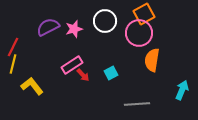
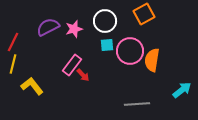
pink circle: moved 9 px left, 18 px down
red line: moved 5 px up
pink rectangle: rotated 20 degrees counterclockwise
cyan square: moved 4 px left, 28 px up; rotated 24 degrees clockwise
cyan arrow: rotated 30 degrees clockwise
